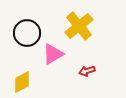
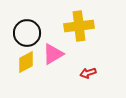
yellow cross: rotated 32 degrees clockwise
red arrow: moved 1 px right, 2 px down
yellow diamond: moved 4 px right, 20 px up
